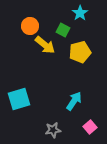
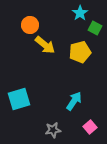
orange circle: moved 1 px up
green square: moved 32 px right, 2 px up
